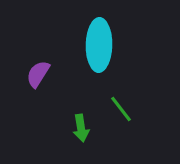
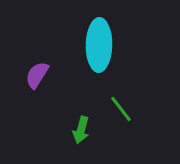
purple semicircle: moved 1 px left, 1 px down
green arrow: moved 2 px down; rotated 24 degrees clockwise
